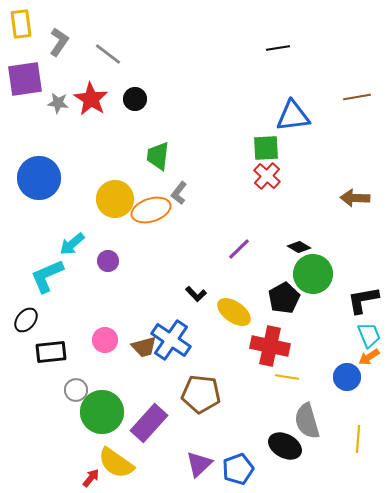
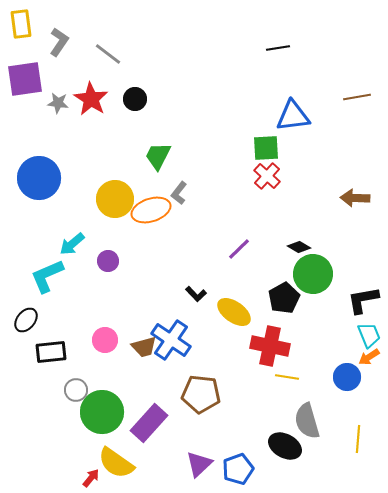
green trapezoid at (158, 156): rotated 20 degrees clockwise
